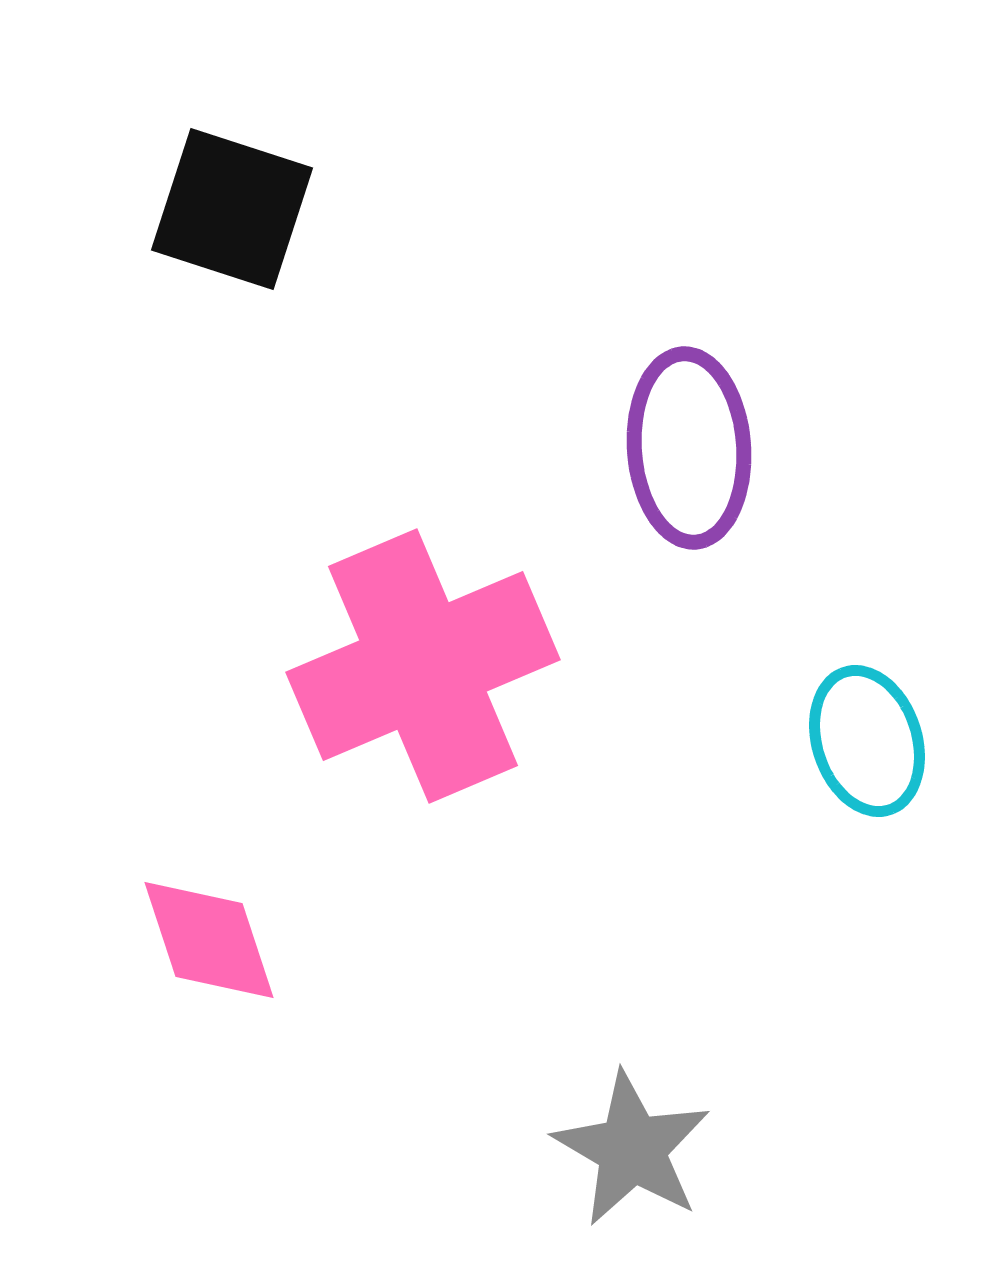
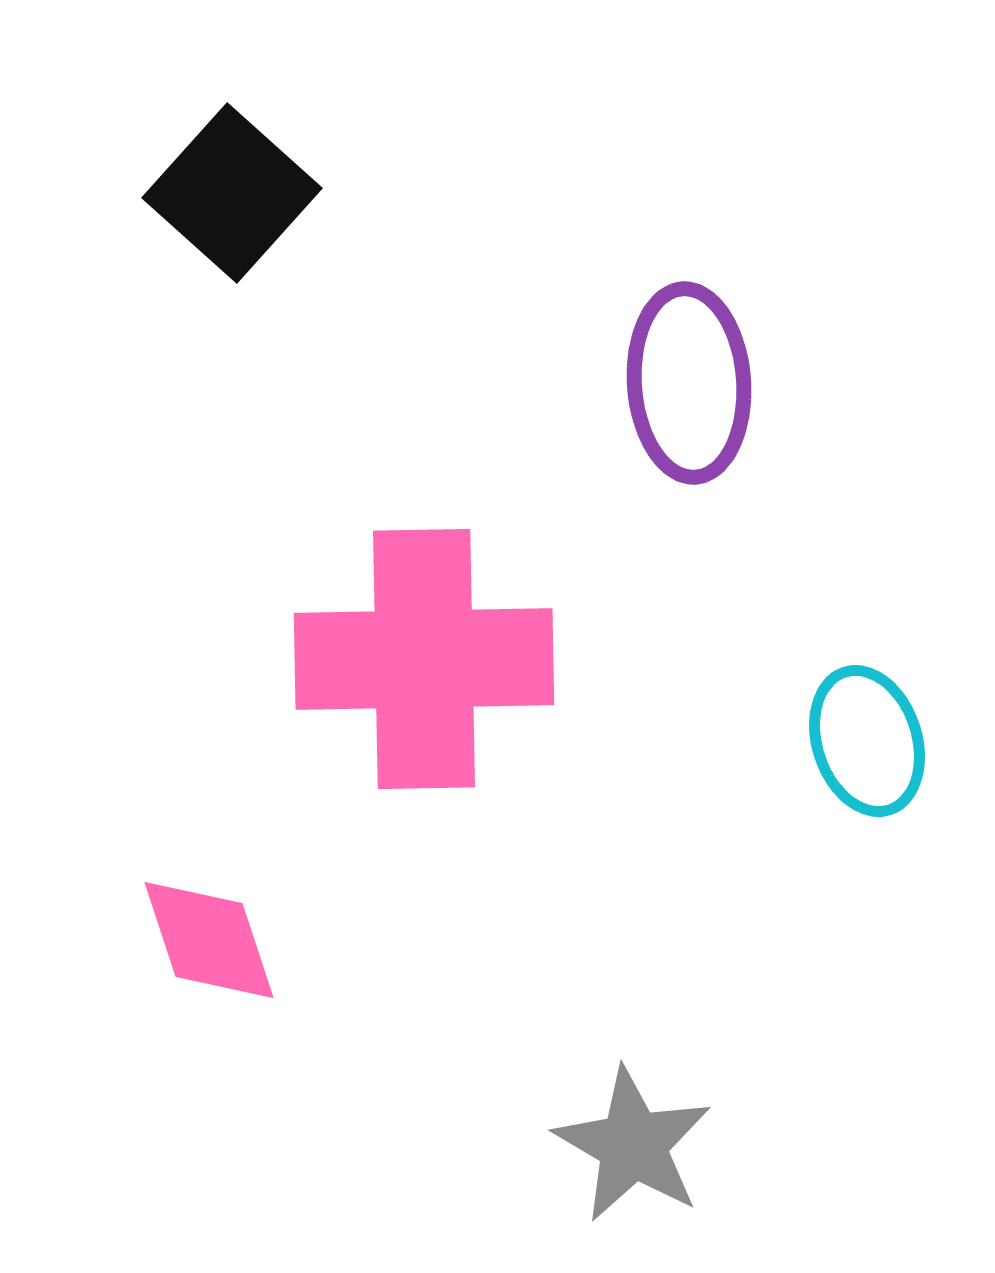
black square: moved 16 px up; rotated 24 degrees clockwise
purple ellipse: moved 65 px up
pink cross: moved 1 px right, 7 px up; rotated 22 degrees clockwise
gray star: moved 1 px right, 4 px up
